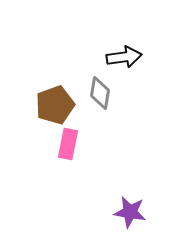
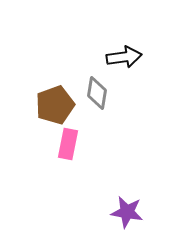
gray diamond: moved 3 px left
purple star: moved 3 px left
